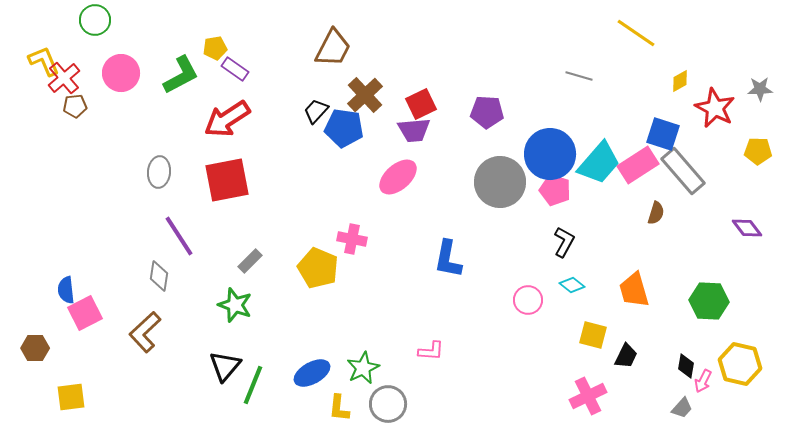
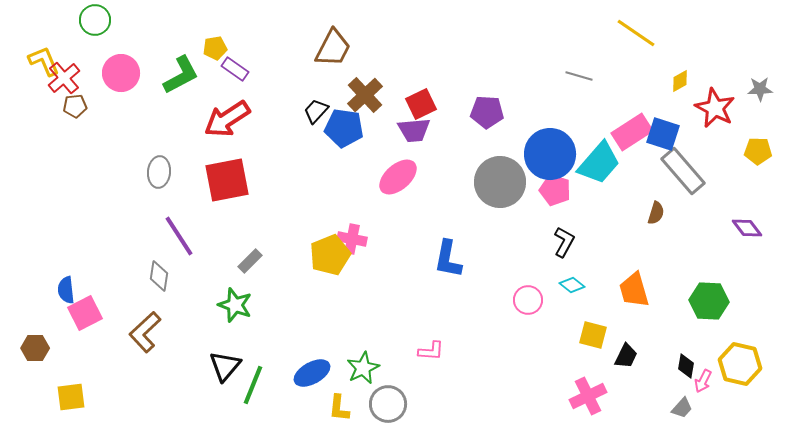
pink rectangle at (638, 165): moved 6 px left, 33 px up
yellow pentagon at (318, 268): moved 12 px right, 13 px up; rotated 27 degrees clockwise
